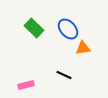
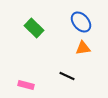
blue ellipse: moved 13 px right, 7 px up
black line: moved 3 px right, 1 px down
pink rectangle: rotated 28 degrees clockwise
